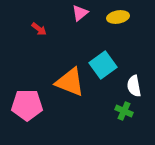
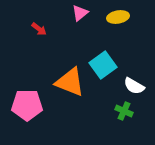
white semicircle: rotated 50 degrees counterclockwise
